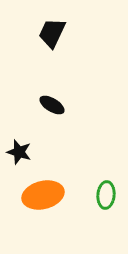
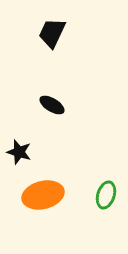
green ellipse: rotated 12 degrees clockwise
